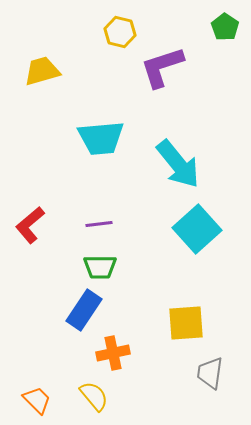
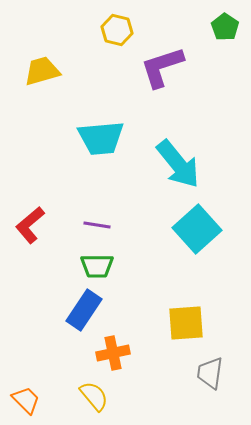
yellow hexagon: moved 3 px left, 2 px up
purple line: moved 2 px left, 1 px down; rotated 16 degrees clockwise
green trapezoid: moved 3 px left, 1 px up
orange trapezoid: moved 11 px left
